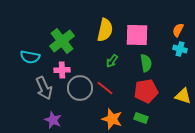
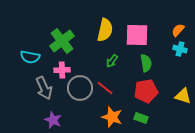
orange semicircle: rotated 16 degrees clockwise
orange star: moved 2 px up
